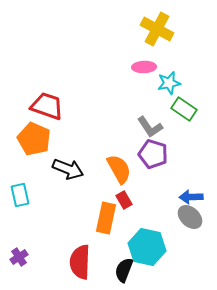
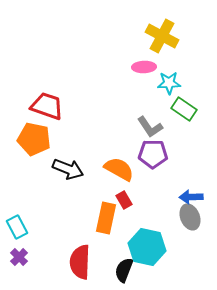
yellow cross: moved 5 px right, 7 px down
cyan star: rotated 10 degrees clockwise
orange pentagon: rotated 12 degrees counterclockwise
purple pentagon: rotated 16 degrees counterclockwise
orange semicircle: rotated 32 degrees counterclockwise
cyan rectangle: moved 3 px left, 32 px down; rotated 15 degrees counterclockwise
gray ellipse: rotated 25 degrees clockwise
purple cross: rotated 12 degrees counterclockwise
